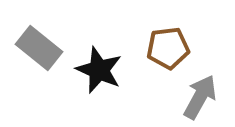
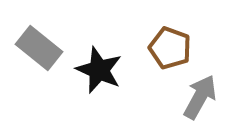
brown pentagon: moved 2 px right; rotated 27 degrees clockwise
